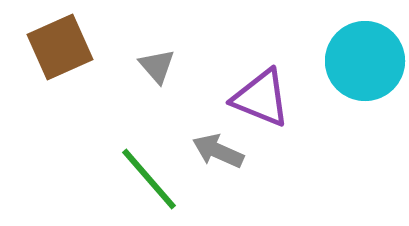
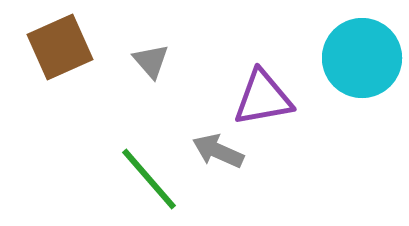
cyan circle: moved 3 px left, 3 px up
gray triangle: moved 6 px left, 5 px up
purple triangle: moved 2 px right; rotated 32 degrees counterclockwise
